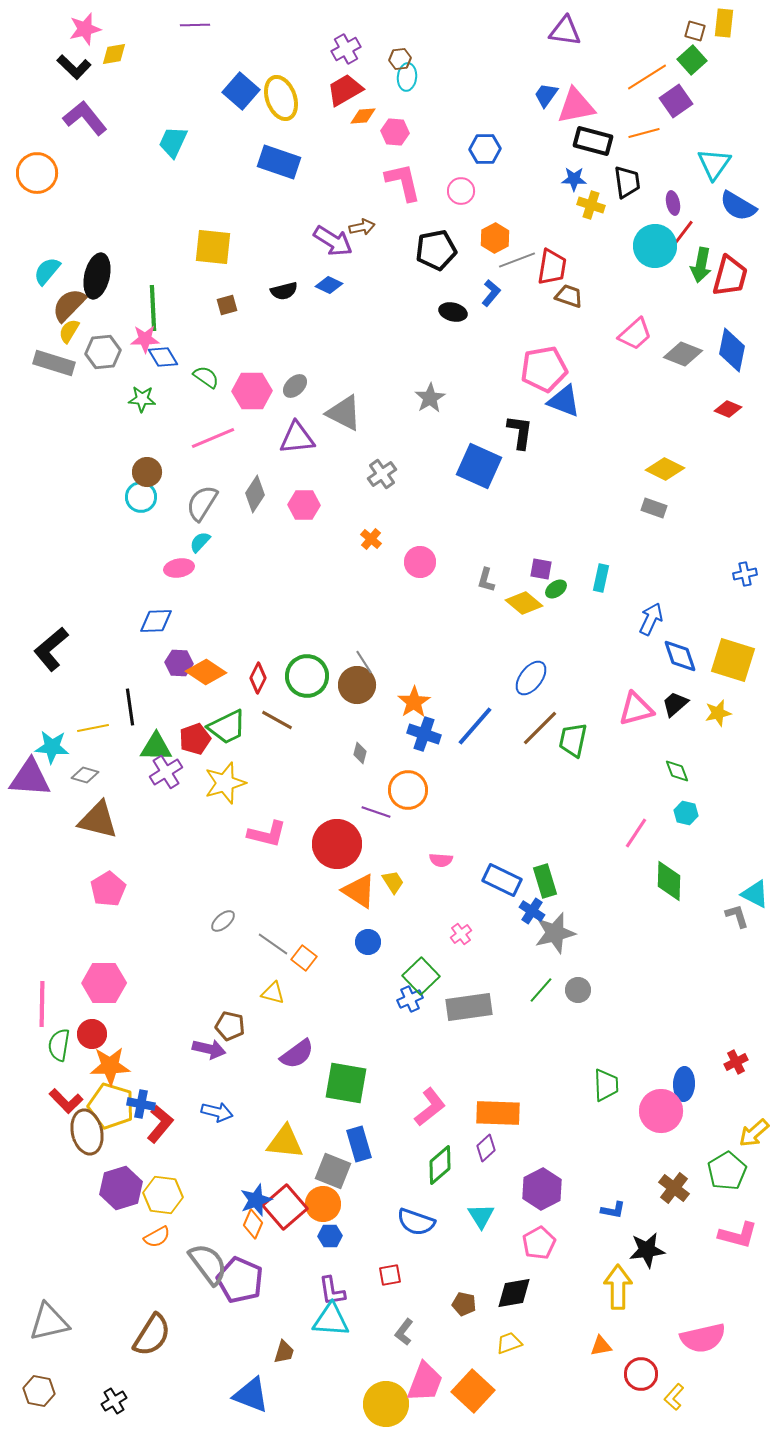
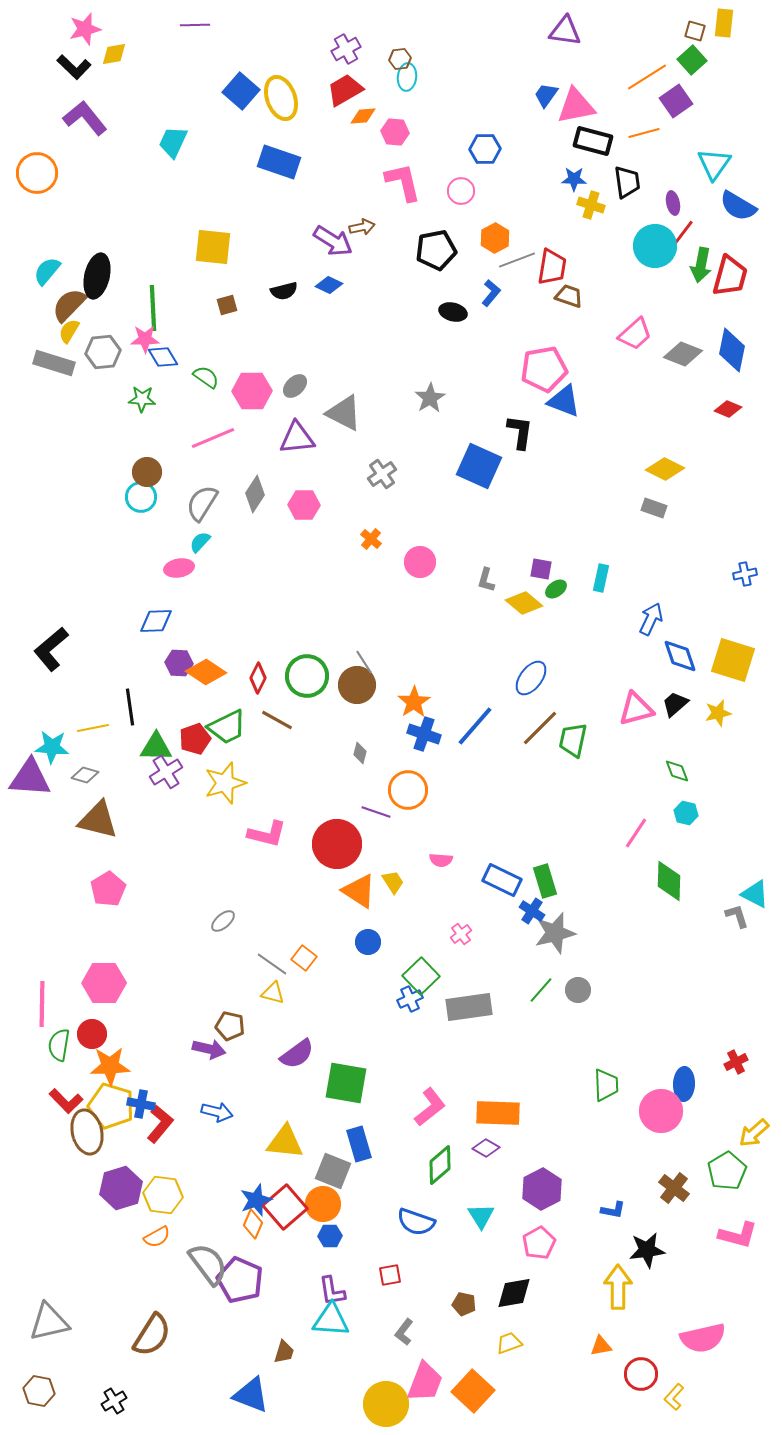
gray line at (273, 944): moved 1 px left, 20 px down
purple diamond at (486, 1148): rotated 72 degrees clockwise
